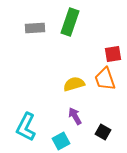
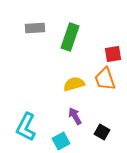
green rectangle: moved 15 px down
black square: moved 1 px left
